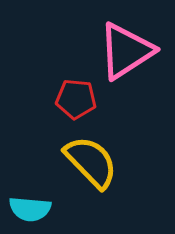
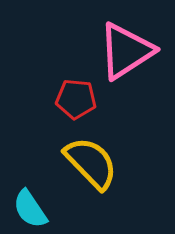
yellow semicircle: moved 1 px down
cyan semicircle: rotated 51 degrees clockwise
